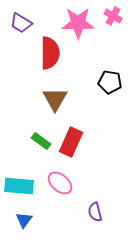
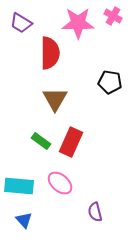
blue triangle: rotated 18 degrees counterclockwise
